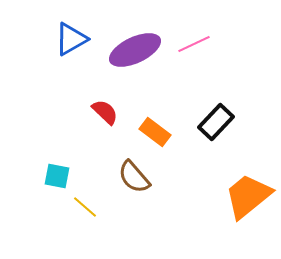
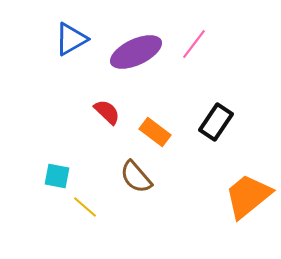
pink line: rotated 28 degrees counterclockwise
purple ellipse: moved 1 px right, 2 px down
red semicircle: moved 2 px right
black rectangle: rotated 9 degrees counterclockwise
brown semicircle: moved 2 px right
